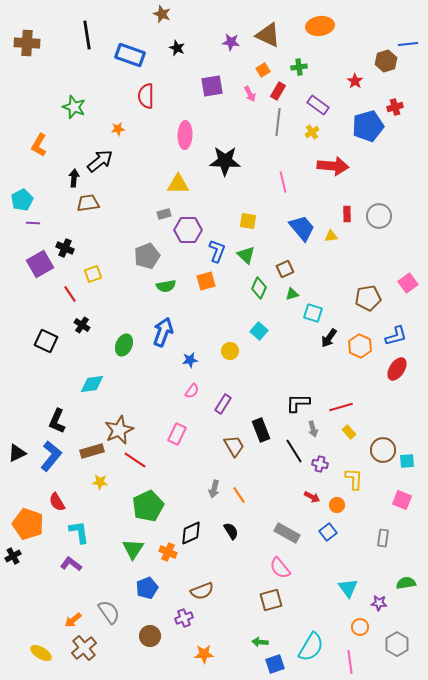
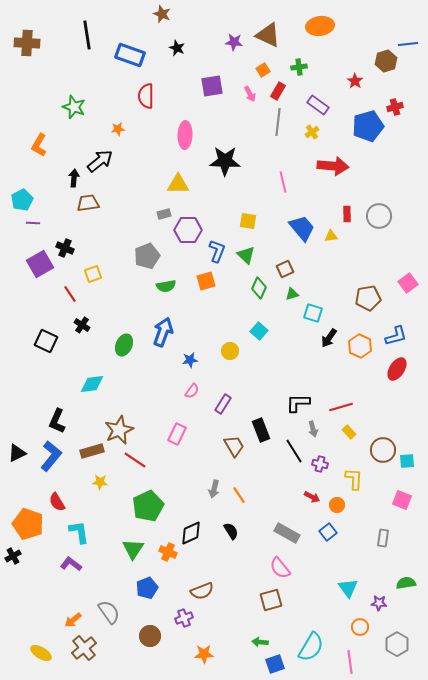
purple star at (231, 42): moved 3 px right
